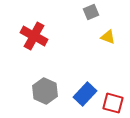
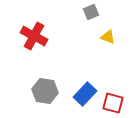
gray hexagon: rotated 15 degrees counterclockwise
